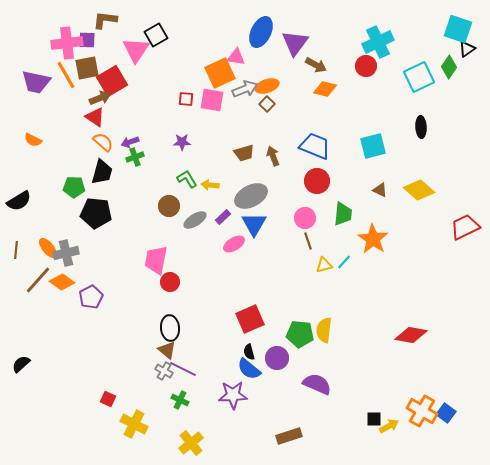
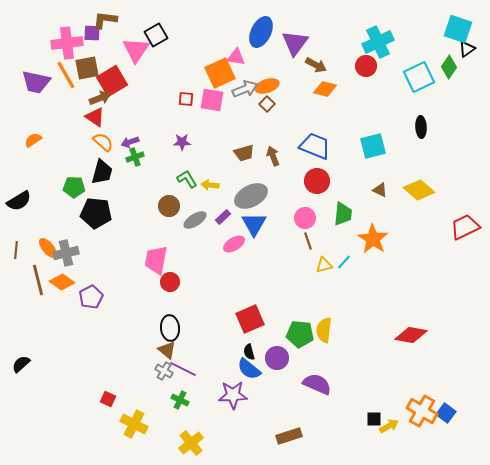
purple square at (87, 40): moved 5 px right, 7 px up
orange semicircle at (33, 140): rotated 120 degrees clockwise
brown line at (38, 280): rotated 56 degrees counterclockwise
